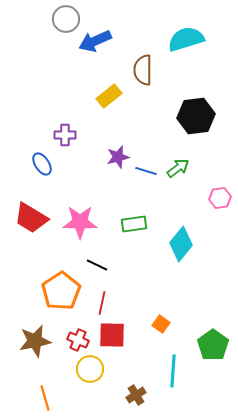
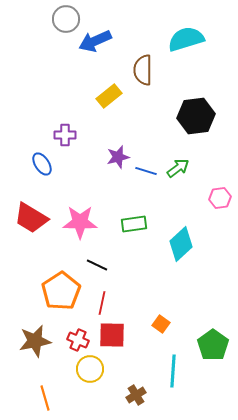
cyan diamond: rotated 8 degrees clockwise
